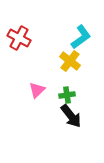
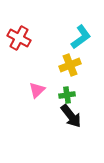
yellow cross: moved 4 px down; rotated 30 degrees clockwise
